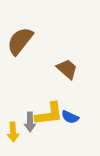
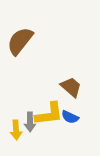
brown trapezoid: moved 4 px right, 18 px down
yellow arrow: moved 3 px right, 2 px up
